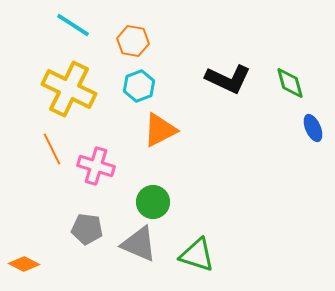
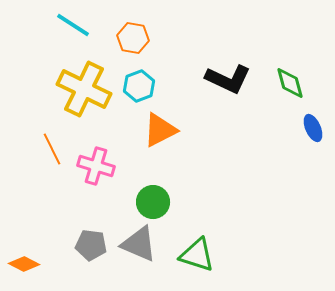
orange hexagon: moved 3 px up
yellow cross: moved 15 px right
gray pentagon: moved 4 px right, 16 px down
